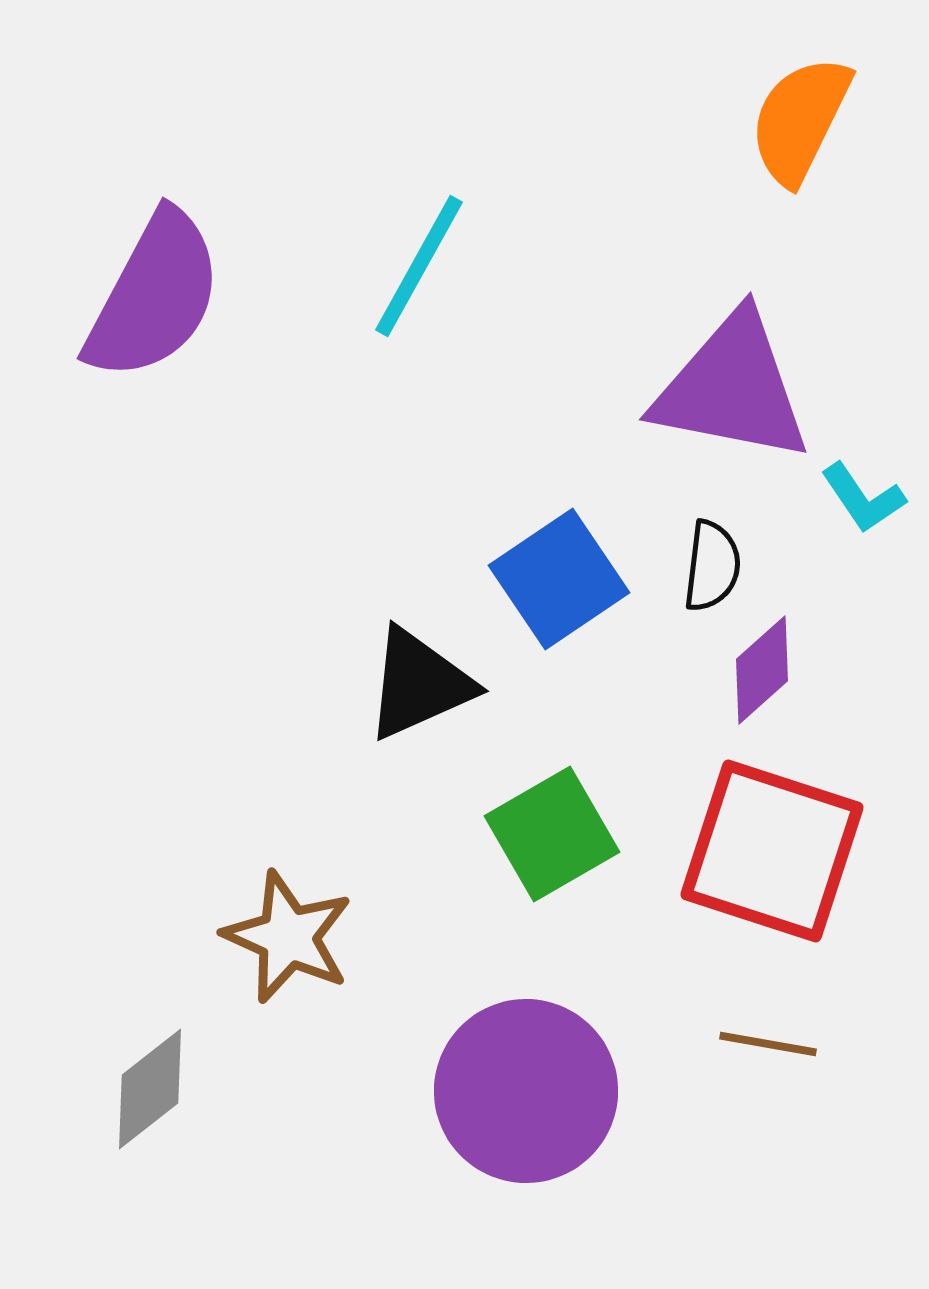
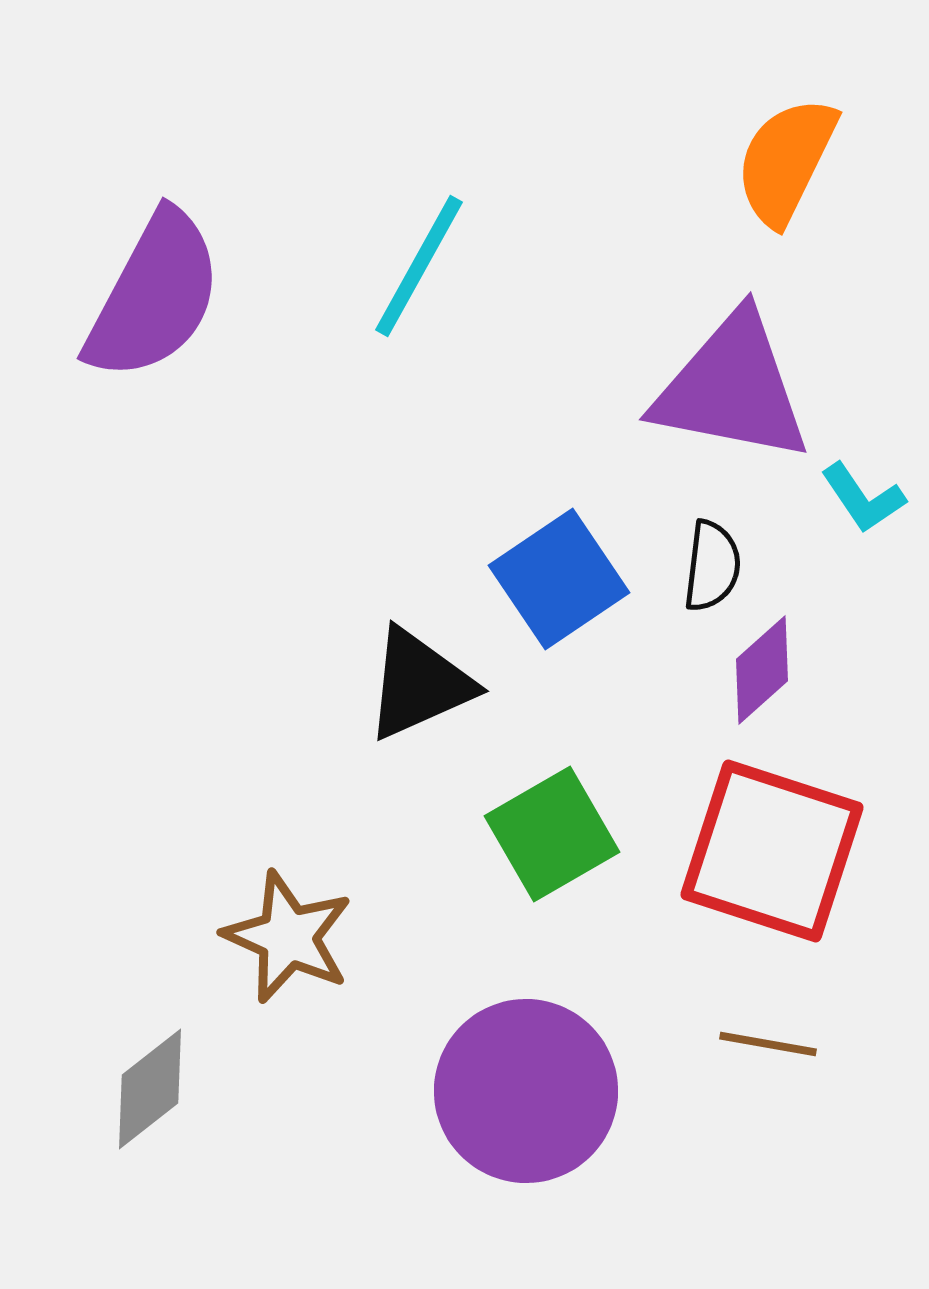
orange semicircle: moved 14 px left, 41 px down
